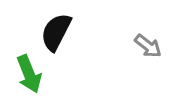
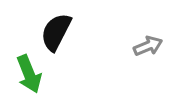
gray arrow: rotated 60 degrees counterclockwise
